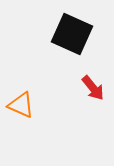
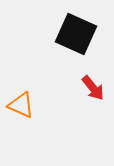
black square: moved 4 px right
